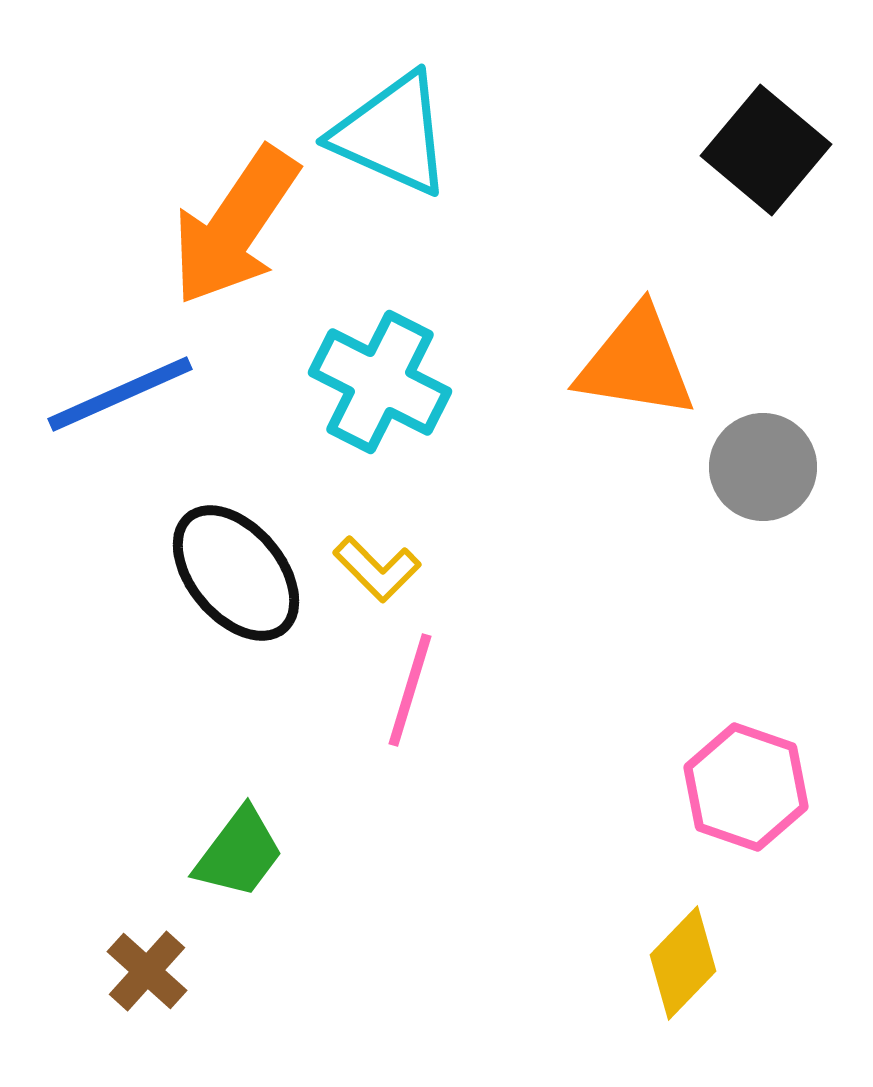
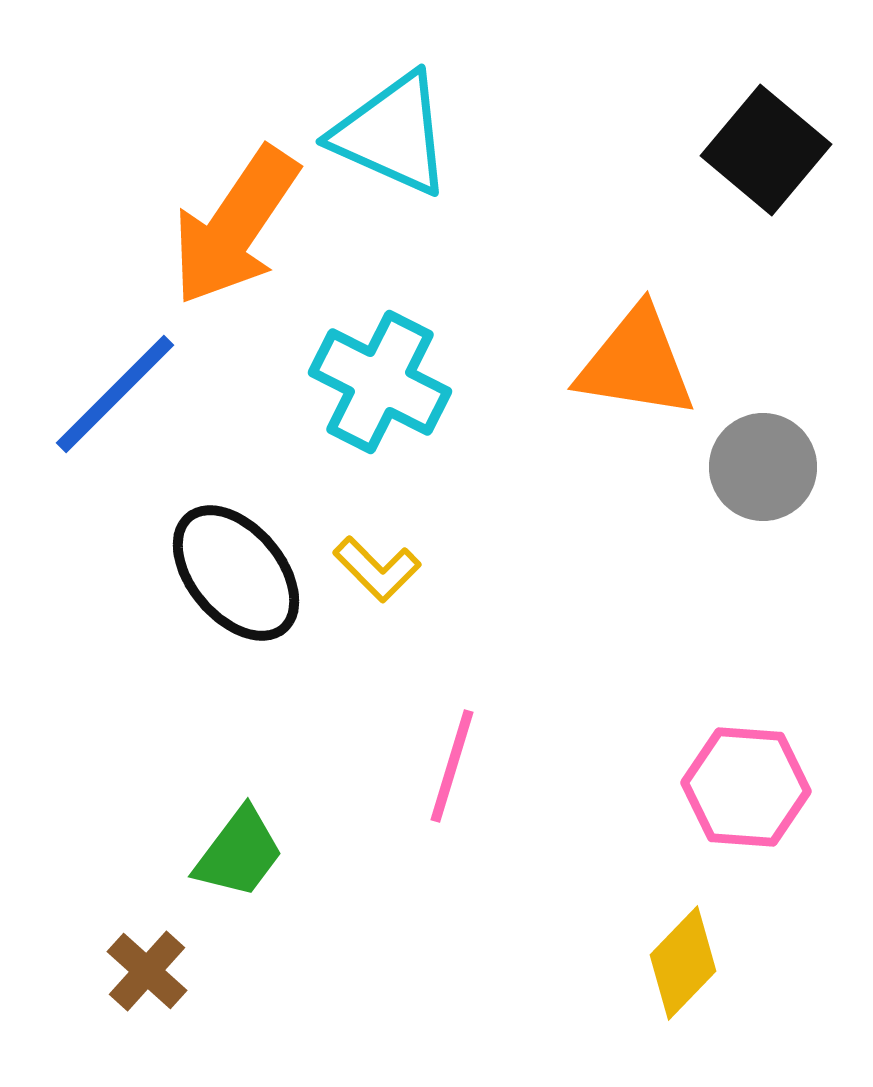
blue line: moved 5 px left; rotated 21 degrees counterclockwise
pink line: moved 42 px right, 76 px down
pink hexagon: rotated 15 degrees counterclockwise
